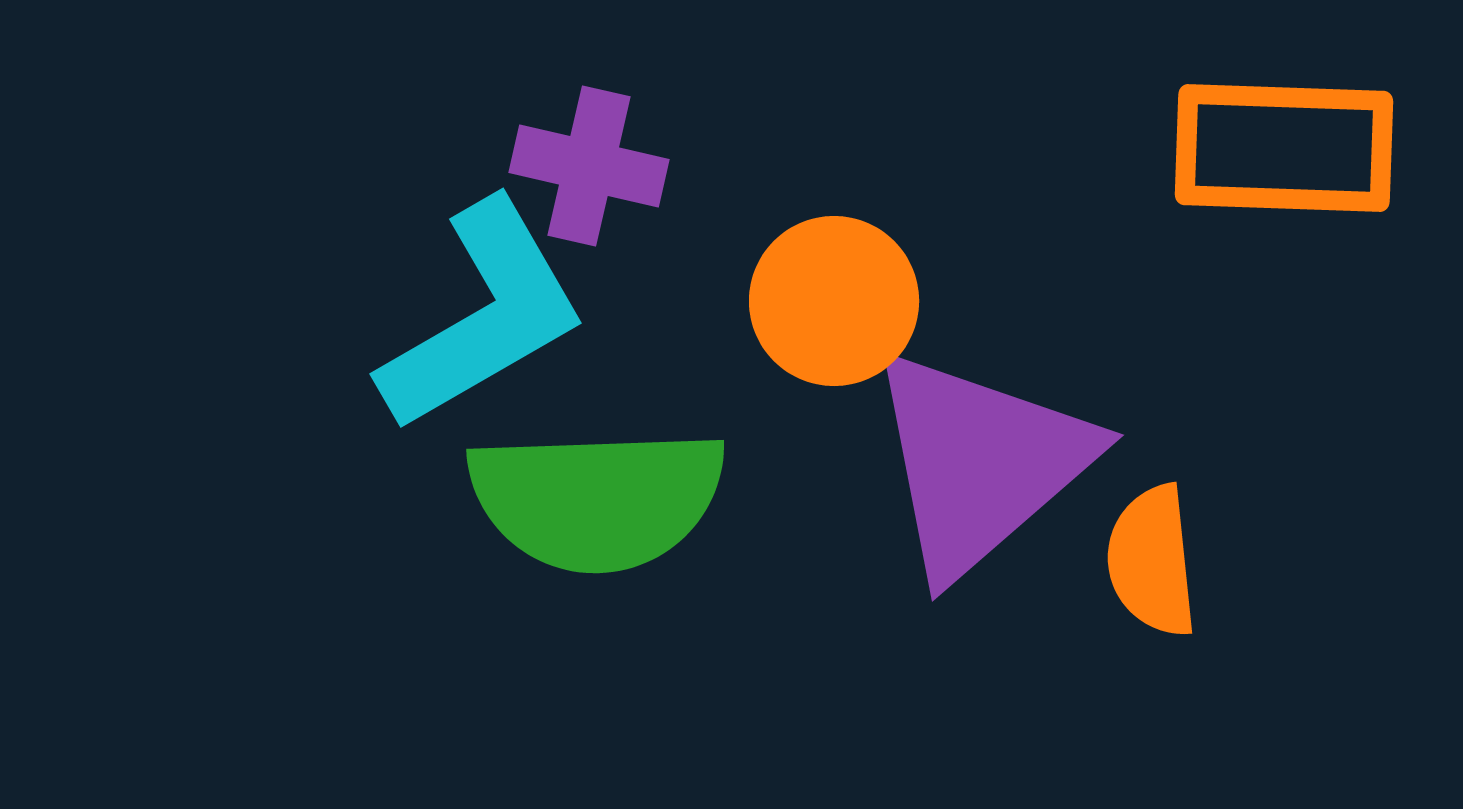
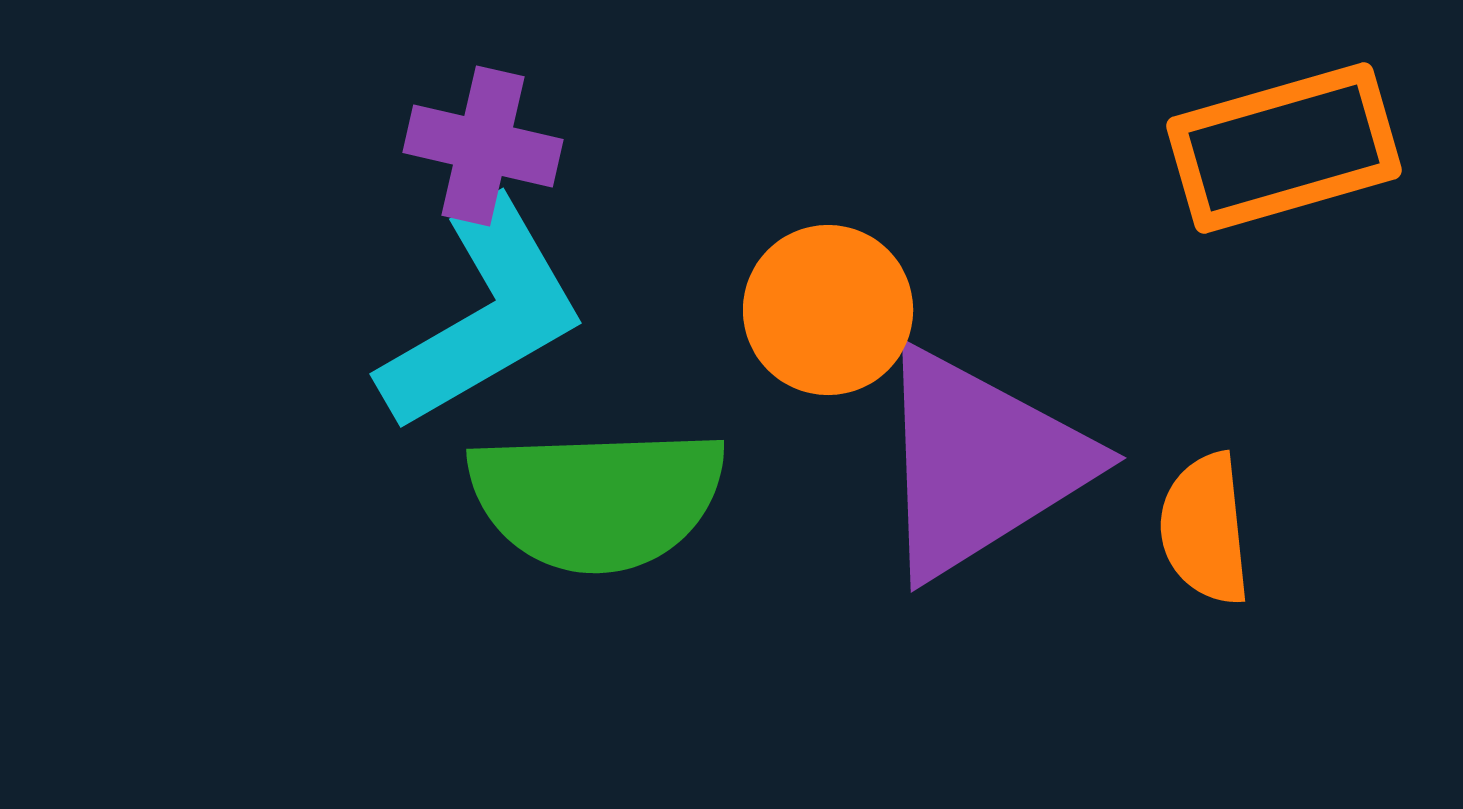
orange rectangle: rotated 18 degrees counterclockwise
purple cross: moved 106 px left, 20 px up
orange circle: moved 6 px left, 9 px down
purple triangle: rotated 9 degrees clockwise
orange semicircle: moved 53 px right, 32 px up
